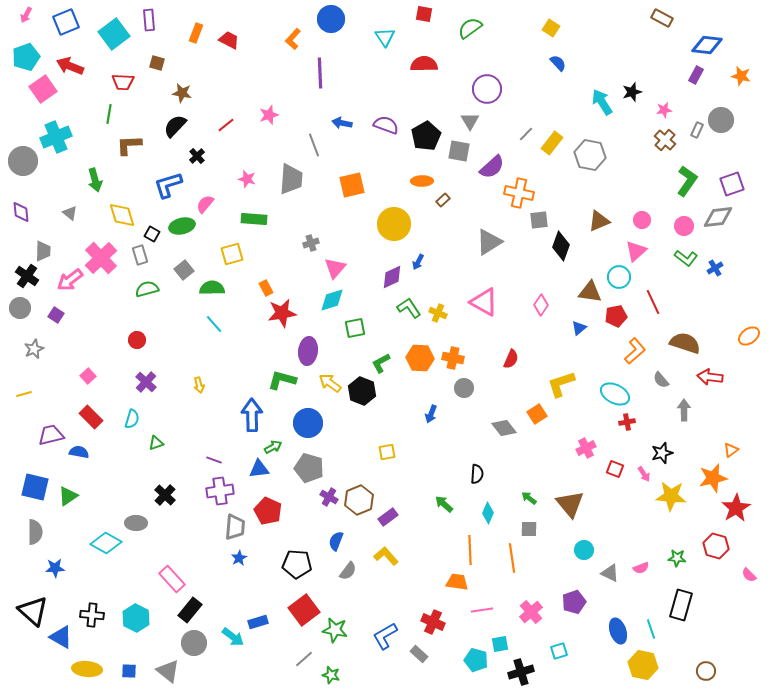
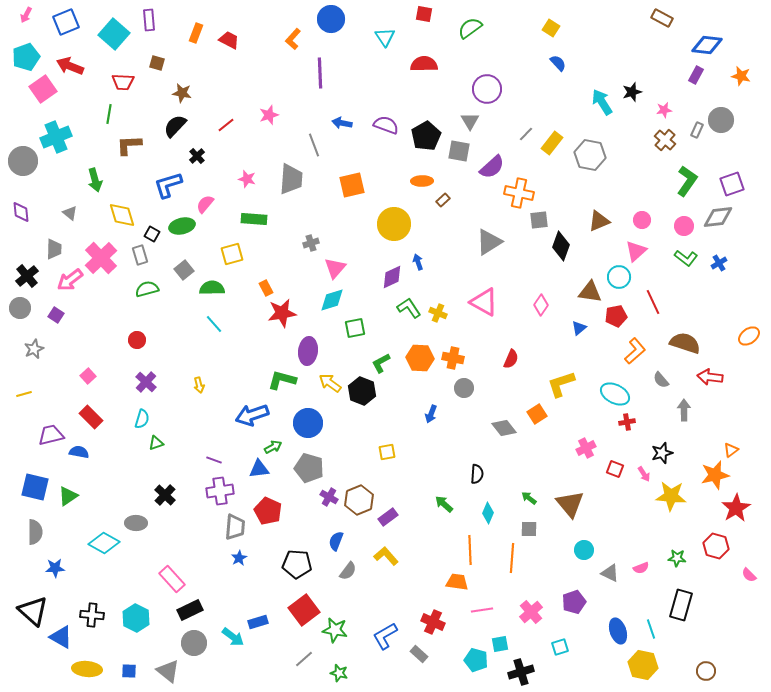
cyan square at (114, 34): rotated 12 degrees counterclockwise
gray trapezoid at (43, 251): moved 11 px right, 2 px up
blue arrow at (418, 262): rotated 133 degrees clockwise
blue cross at (715, 268): moved 4 px right, 5 px up
black cross at (27, 276): rotated 15 degrees clockwise
blue arrow at (252, 415): rotated 108 degrees counterclockwise
cyan semicircle at (132, 419): moved 10 px right
orange star at (713, 478): moved 2 px right, 3 px up
cyan diamond at (106, 543): moved 2 px left
orange line at (512, 558): rotated 12 degrees clockwise
black rectangle at (190, 610): rotated 25 degrees clockwise
cyan square at (559, 651): moved 1 px right, 4 px up
green star at (331, 675): moved 8 px right, 2 px up
